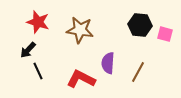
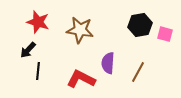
black hexagon: rotated 15 degrees counterclockwise
black line: rotated 30 degrees clockwise
